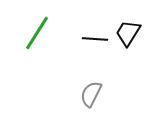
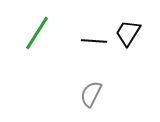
black line: moved 1 px left, 2 px down
